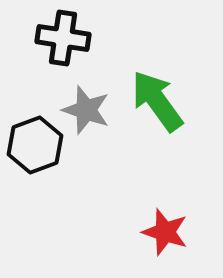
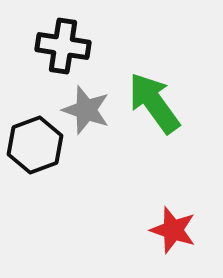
black cross: moved 8 px down
green arrow: moved 3 px left, 2 px down
red star: moved 8 px right, 2 px up
